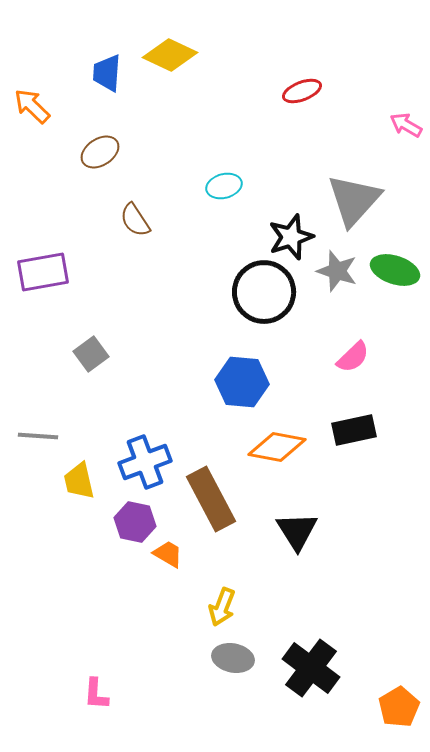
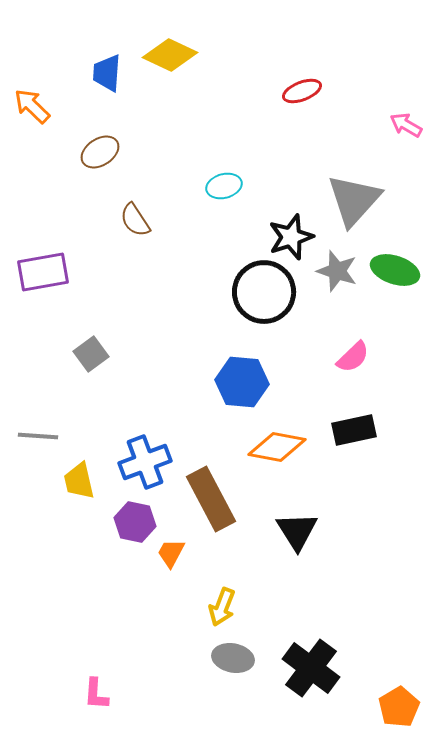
orange trapezoid: moved 3 px right, 1 px up; rotated 92 degrees counterclockwise
